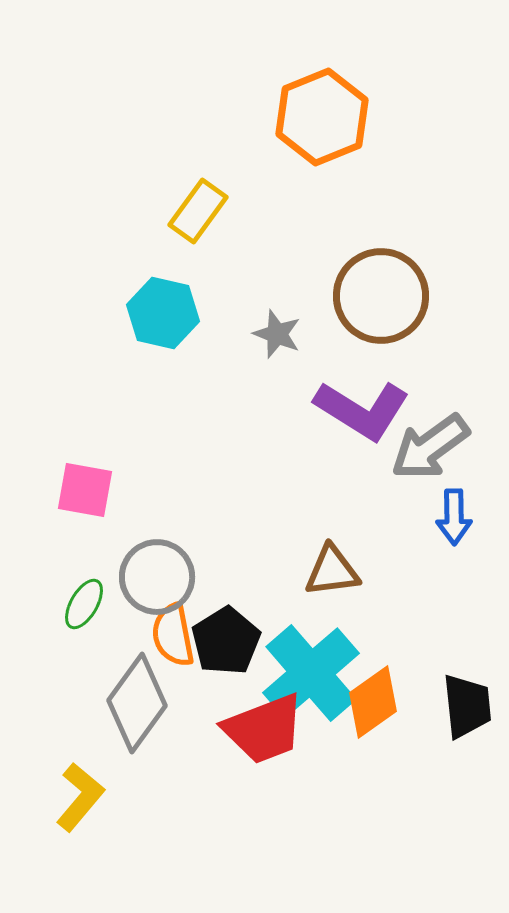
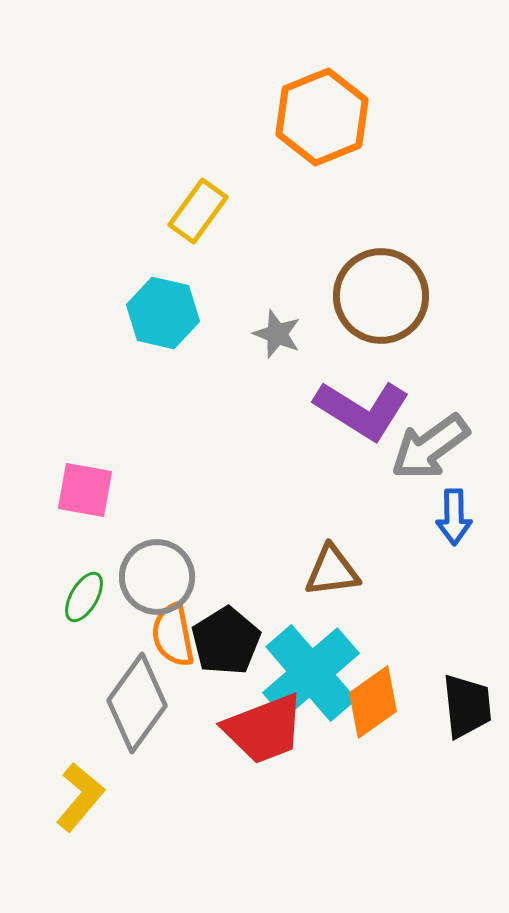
green ellipse: moved 7 px up
